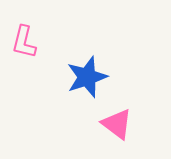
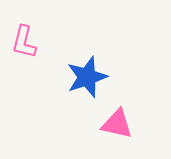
pink triangle: rotated 24 degrees counterclockwise
